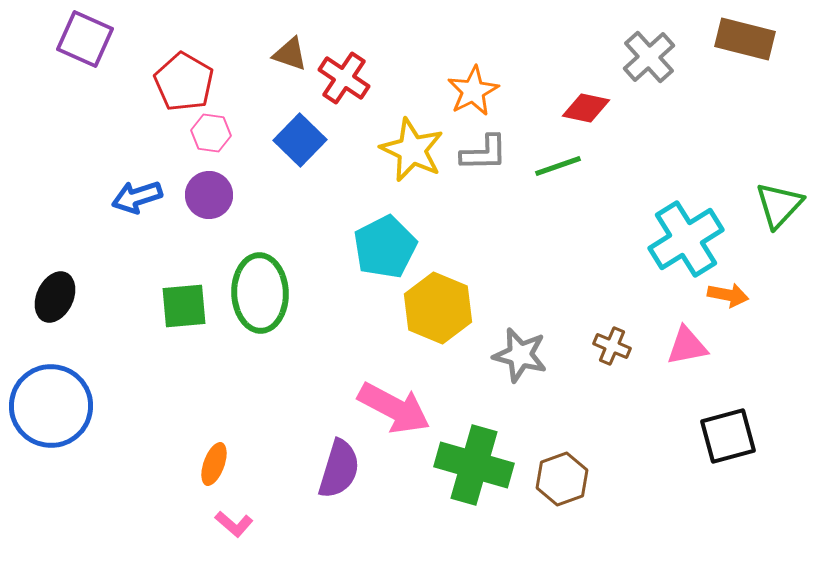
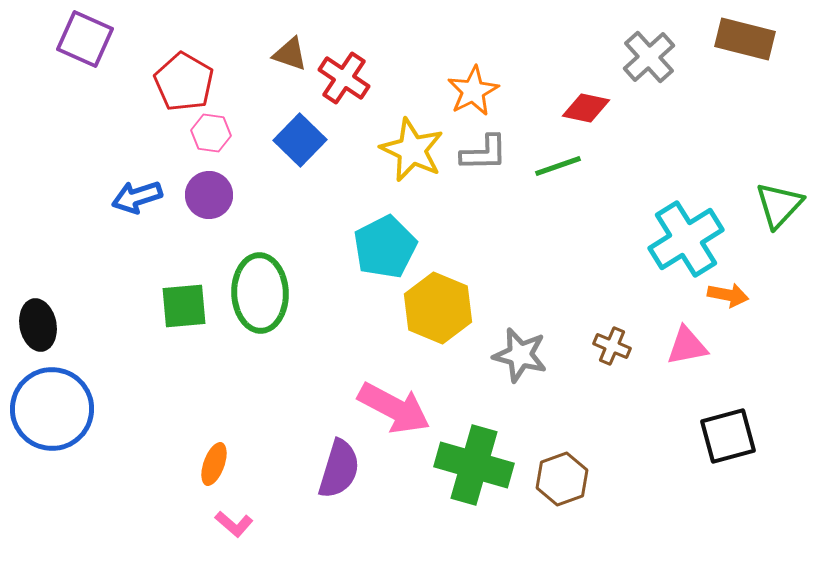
black ellipse: moved 17 px left, 28 px down; rotated 36 degrees counterclockwise
blue circle: moved 1 px right, 3 px down
